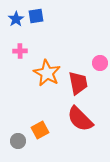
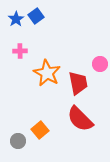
blue square: rotated 28 degrees counterclockwise
pink circle: moved 1 px down
orange square: rotated 12 degrees counterclockwise
